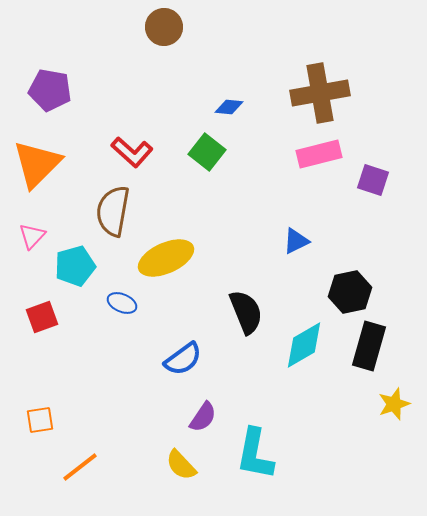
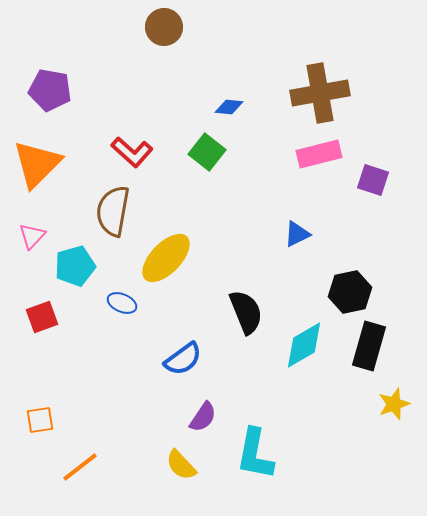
blue triangle: moved 1 px right, 7 px up
yellow ellipse: rotated 22 degrees counterclockwise
